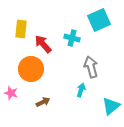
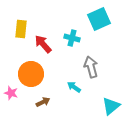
cyan square: moved 1 px up
orange circle: moved 5 px down
cyan arrow: moved 7 px left, 3 px up; rotated 72 degrees counterclockwise
